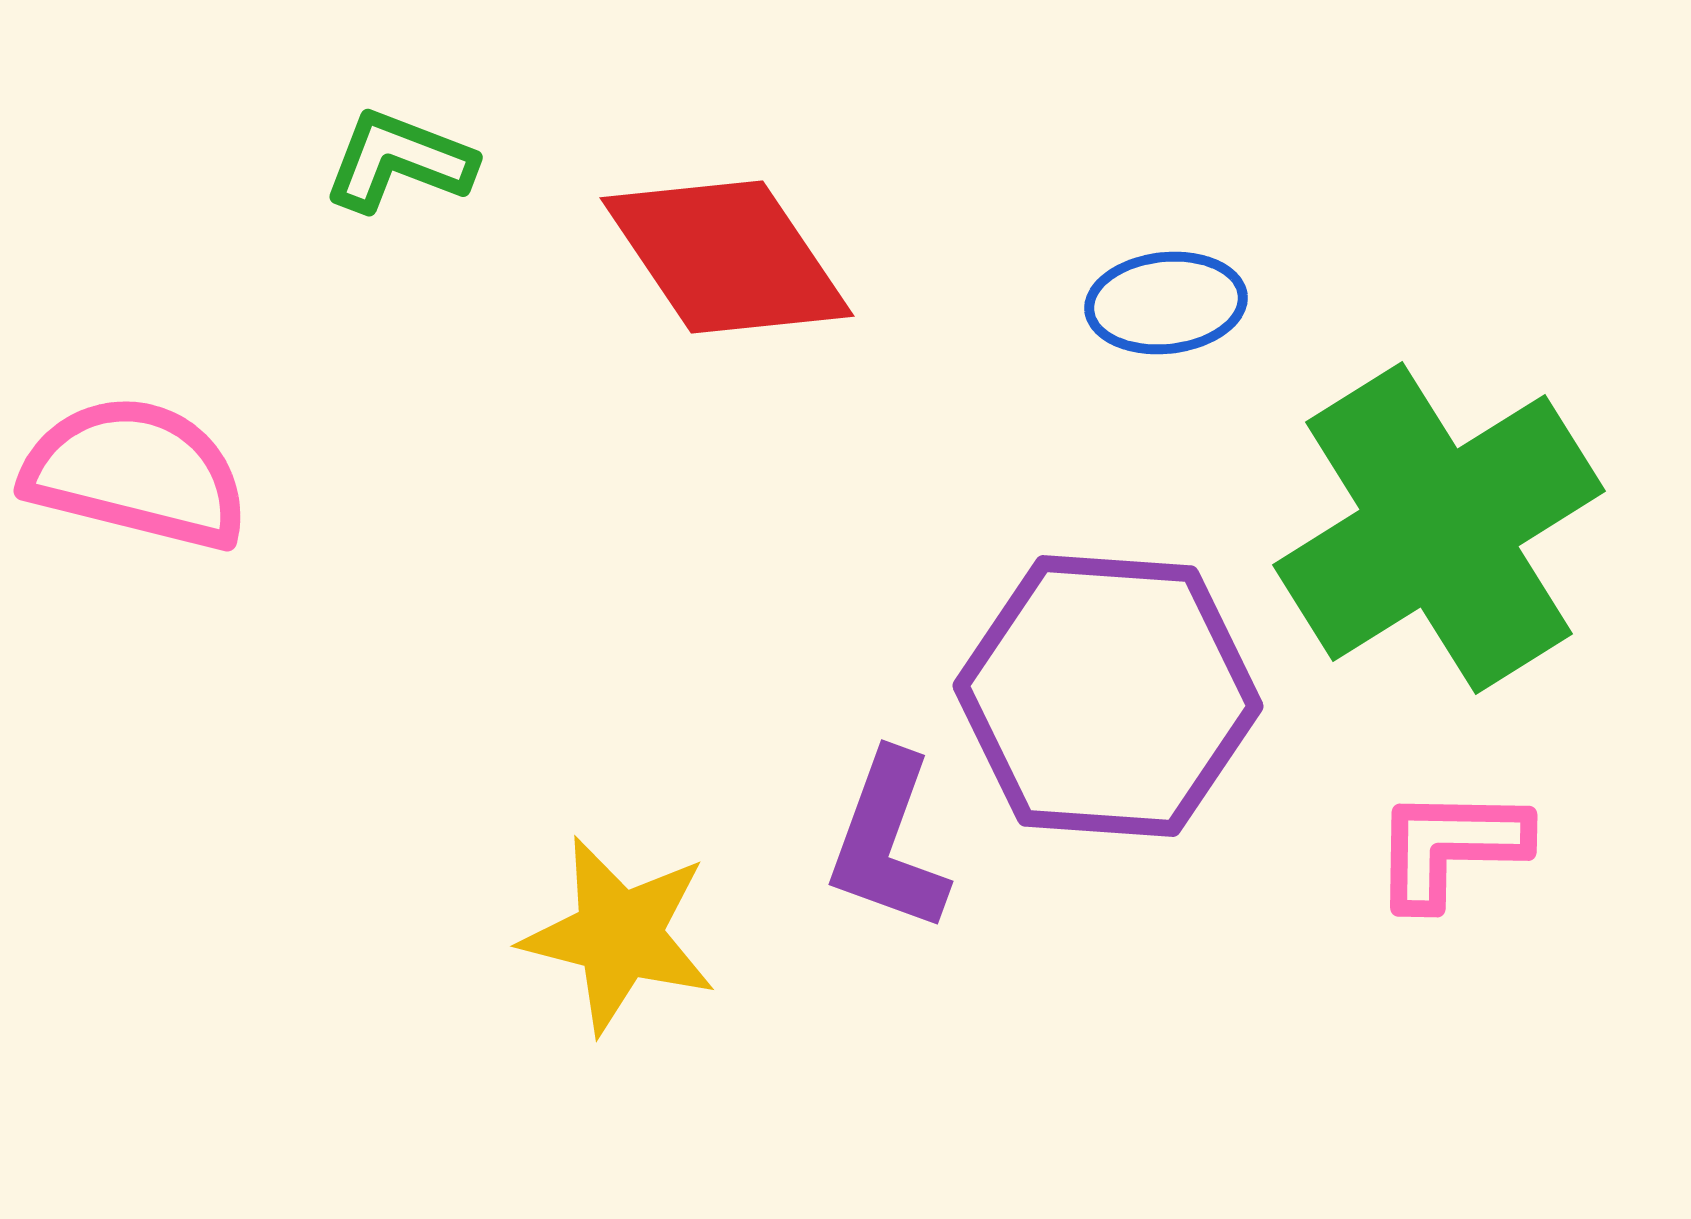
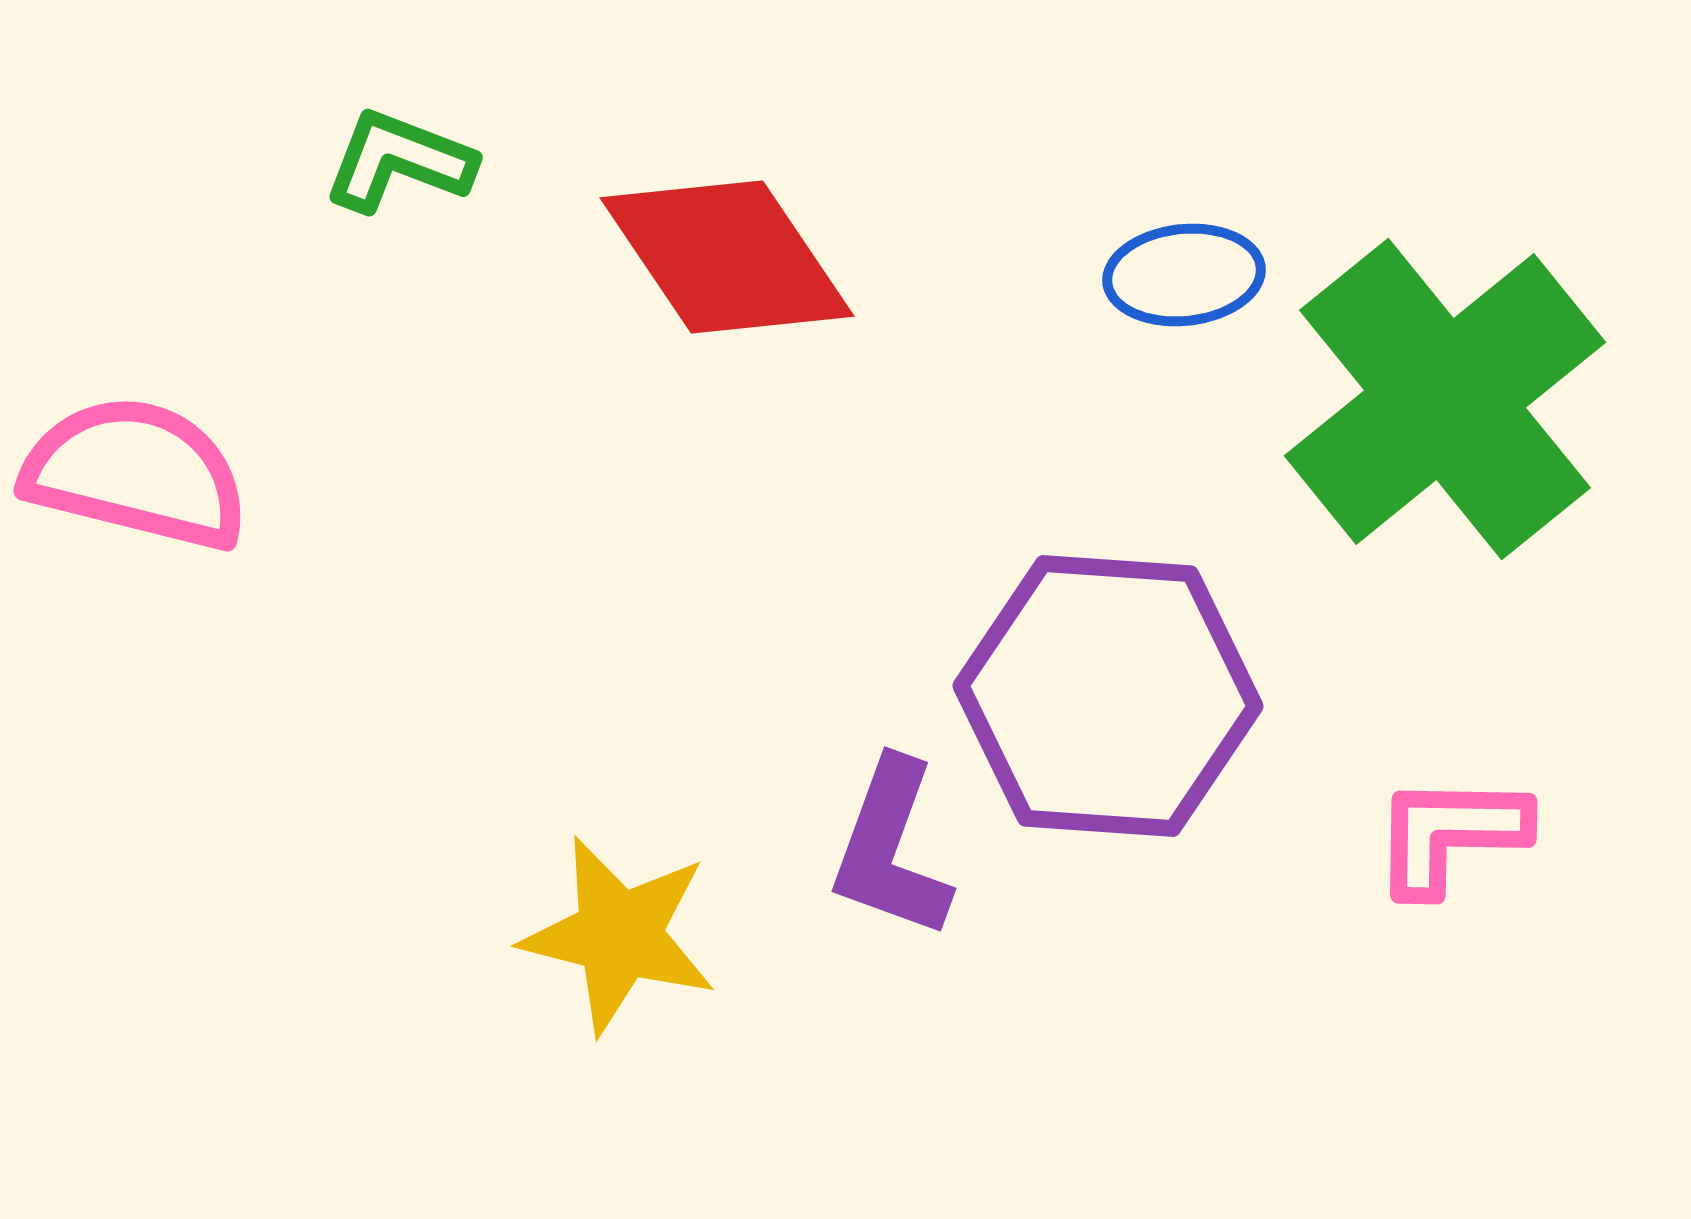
blue ellipse: moved 18 px right, 28 px up
green cross: moved 6 px right, 129 px up; rotated 7 degrees counterclockwise
purple L-shape: moved 3 px right, 7 px down
pink L-shape: moved 13 px up
